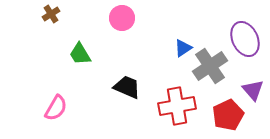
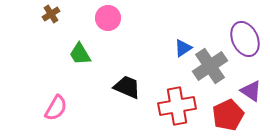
pink circle: moved 14 px left
purple triangle: moved 2 px left, 1 px down; rotated 15 degrees counterclockwise
